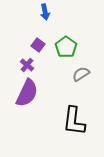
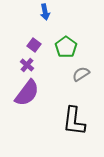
purple square: moved 4 px left
purple semicircle: rotated 12 degrees clockwise
